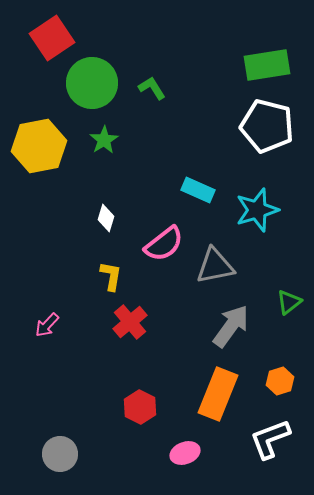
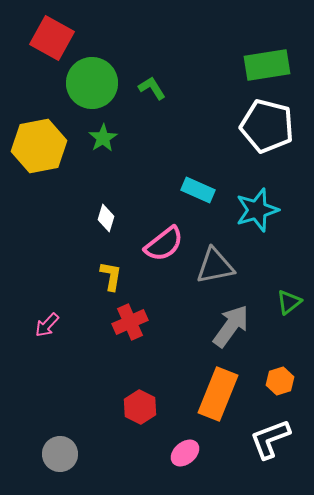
red square: rotated 27 degrees counterclockwise
green star: moved 1 px left, 2 px up
red cross: rotated 16 degrees clockwise
pink ellipse: rotated 20 degrees counterclockwise
